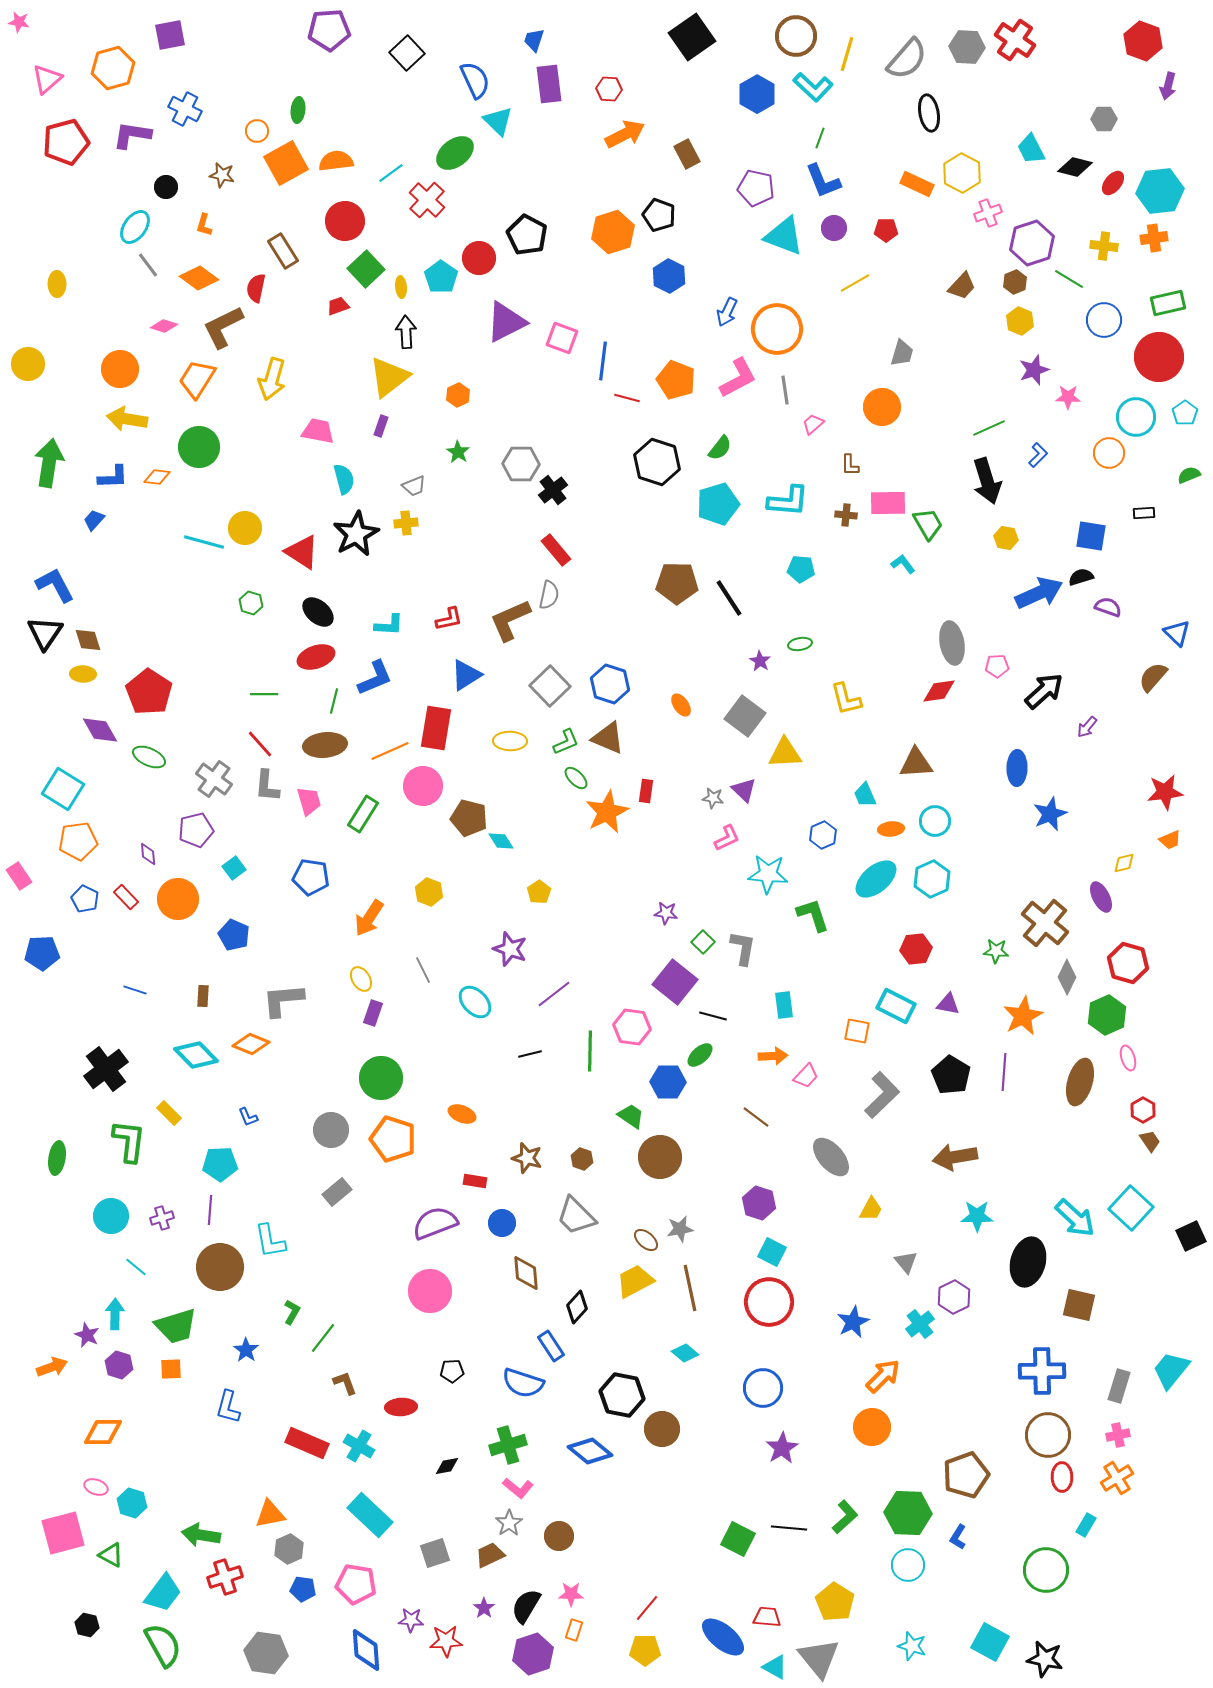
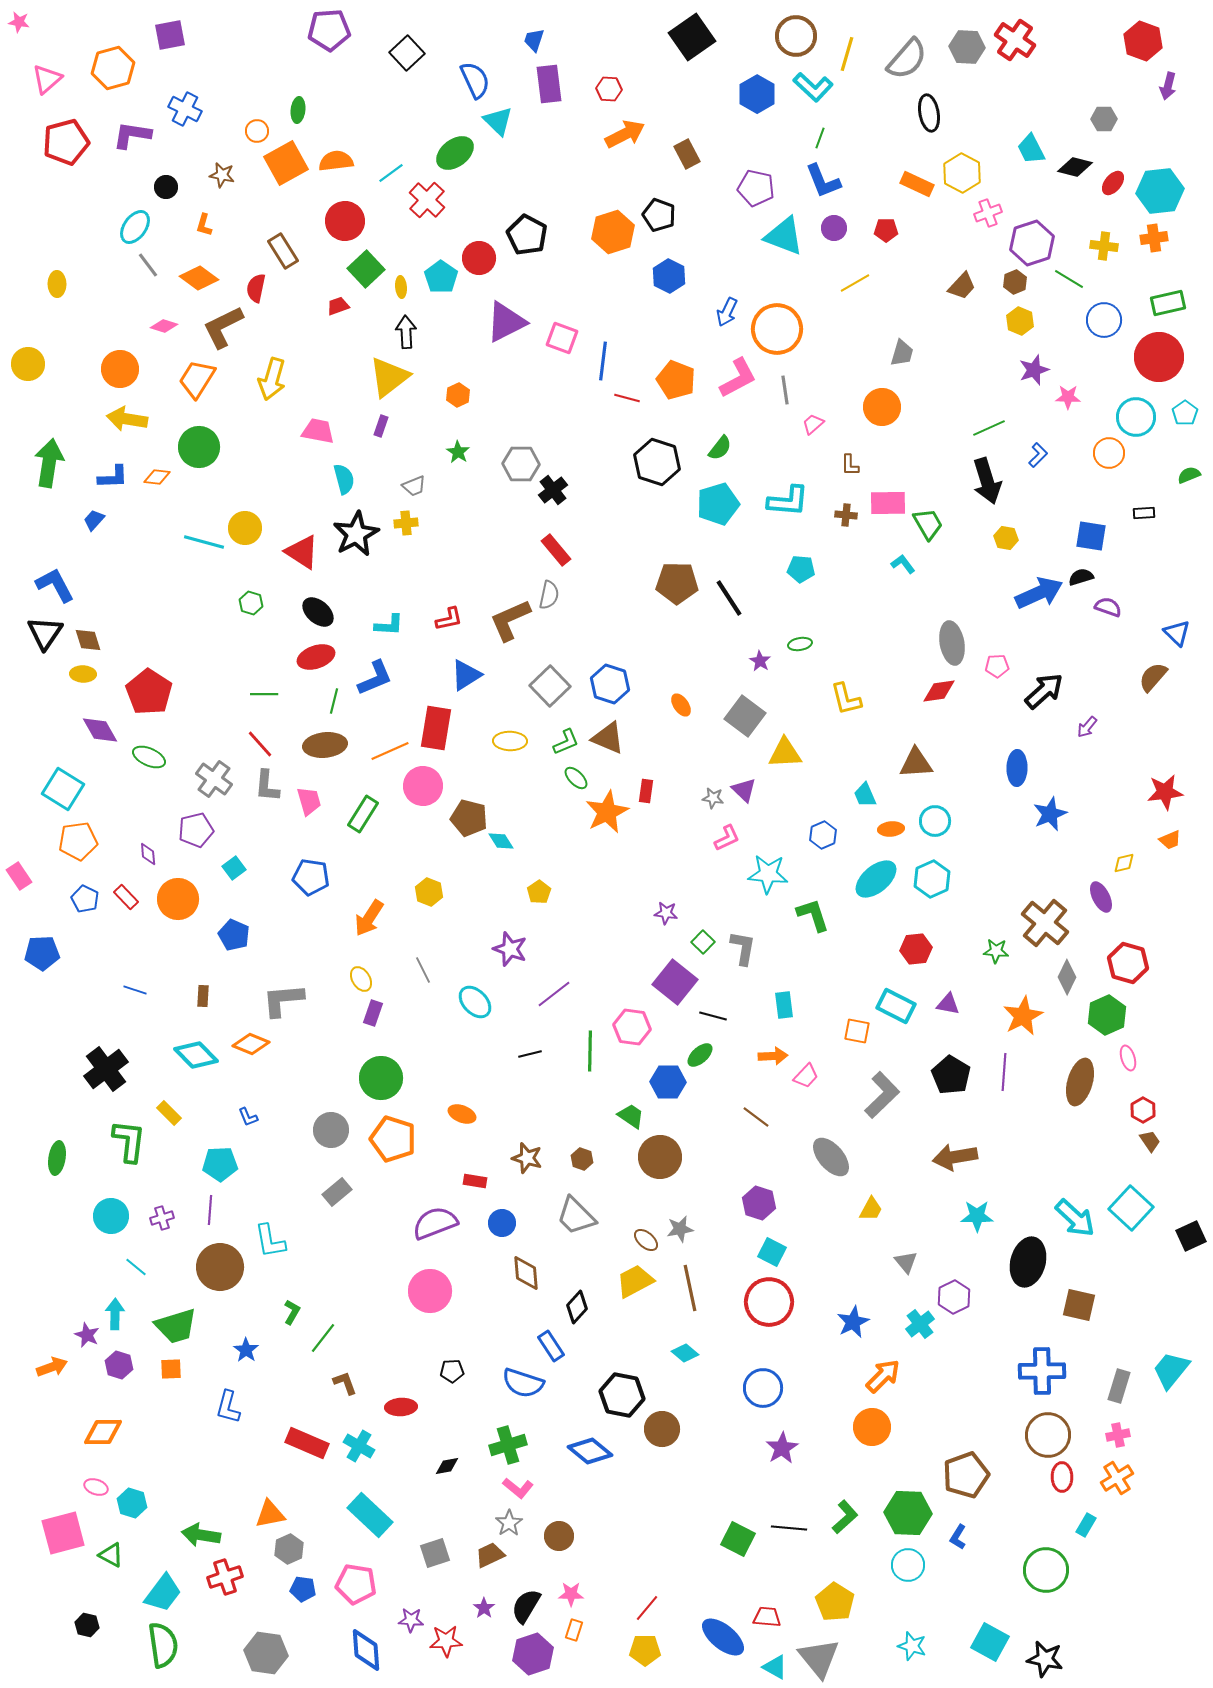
green semicircle at (163, 1645): rotated 21 degrees clockwise
